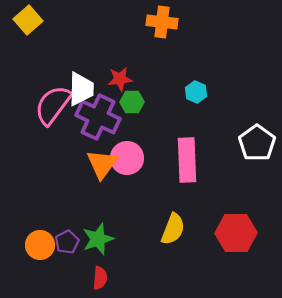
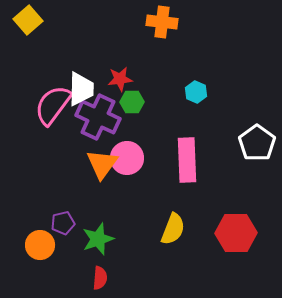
purple pentagon: moved 4 px left, 19 px up; rotated 15 degrees clockwise
